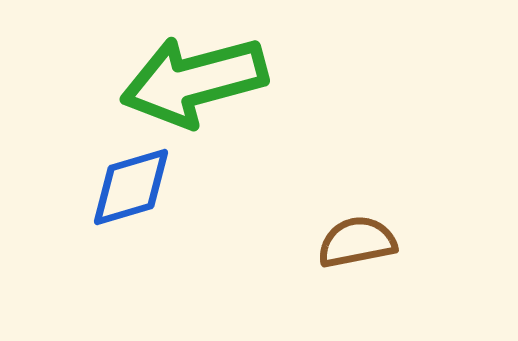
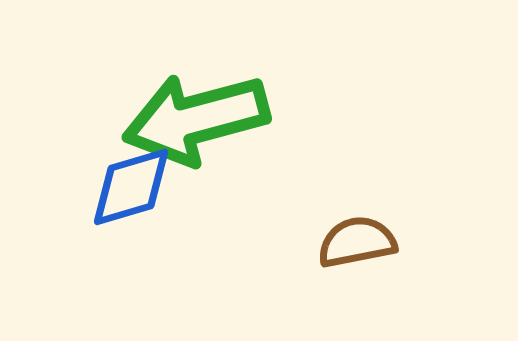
green arrow: moved 2 px right, 38 px down
